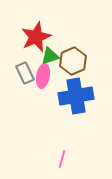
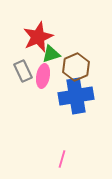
red star: moved 2 px right
green triangle: moved 1 px right, 2 px up
brown hexagon: moved 3 px right, 6 px down
gray rectangle: moved 2 px left, 2 px up
